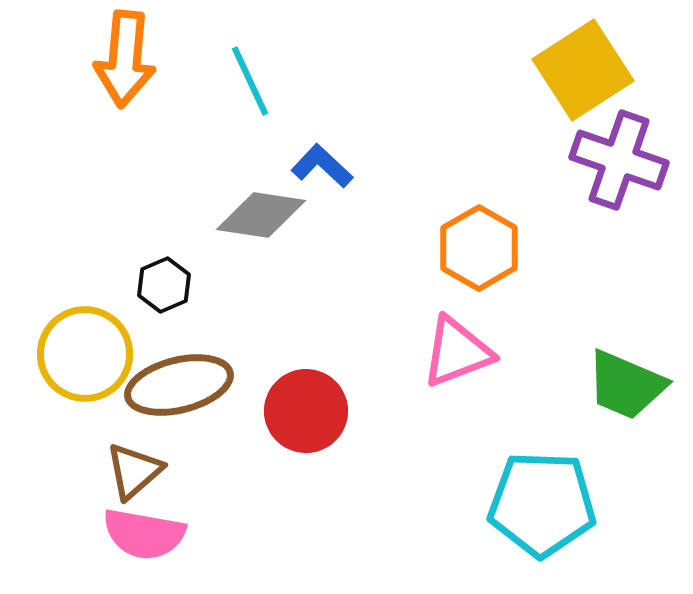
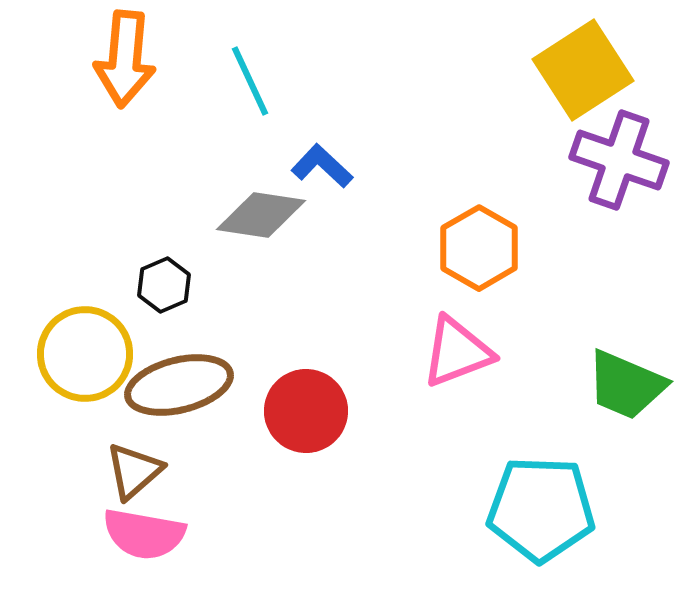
cyan pentagon: moved 1 px left, 5 px down
